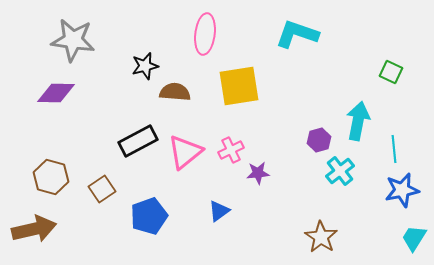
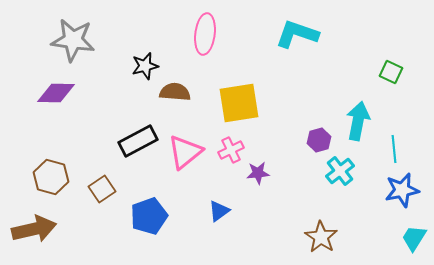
yellow square: moved 17 px down
